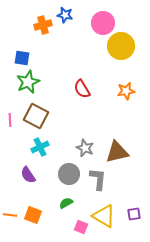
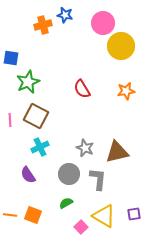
blue square: moved 11 px left
pink square: rotated 24 degrees clockwise
